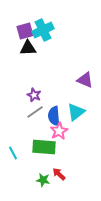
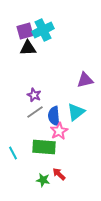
purple triangle: rotated 36 degrees counterclockwise
